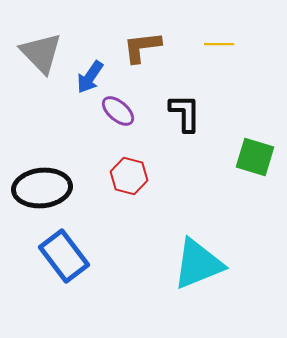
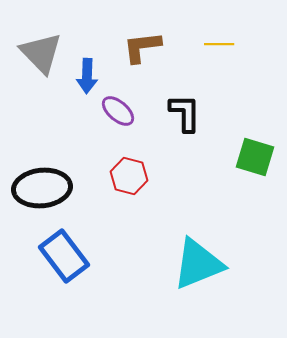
blue arrow: moved 3 px left, 1 px up; rotated 32 degrees counterclockwise
